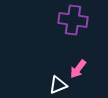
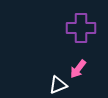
purple cross: moved 8 px right, 8 px down; rotated 8 degrees counterclockwise
